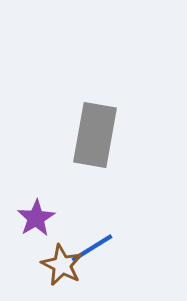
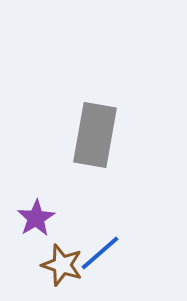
blue line: moved 8 px right, 5 px down; rotated 9 degrees counterclockwise
brown star: rotated 9 degrees counterclockwise
